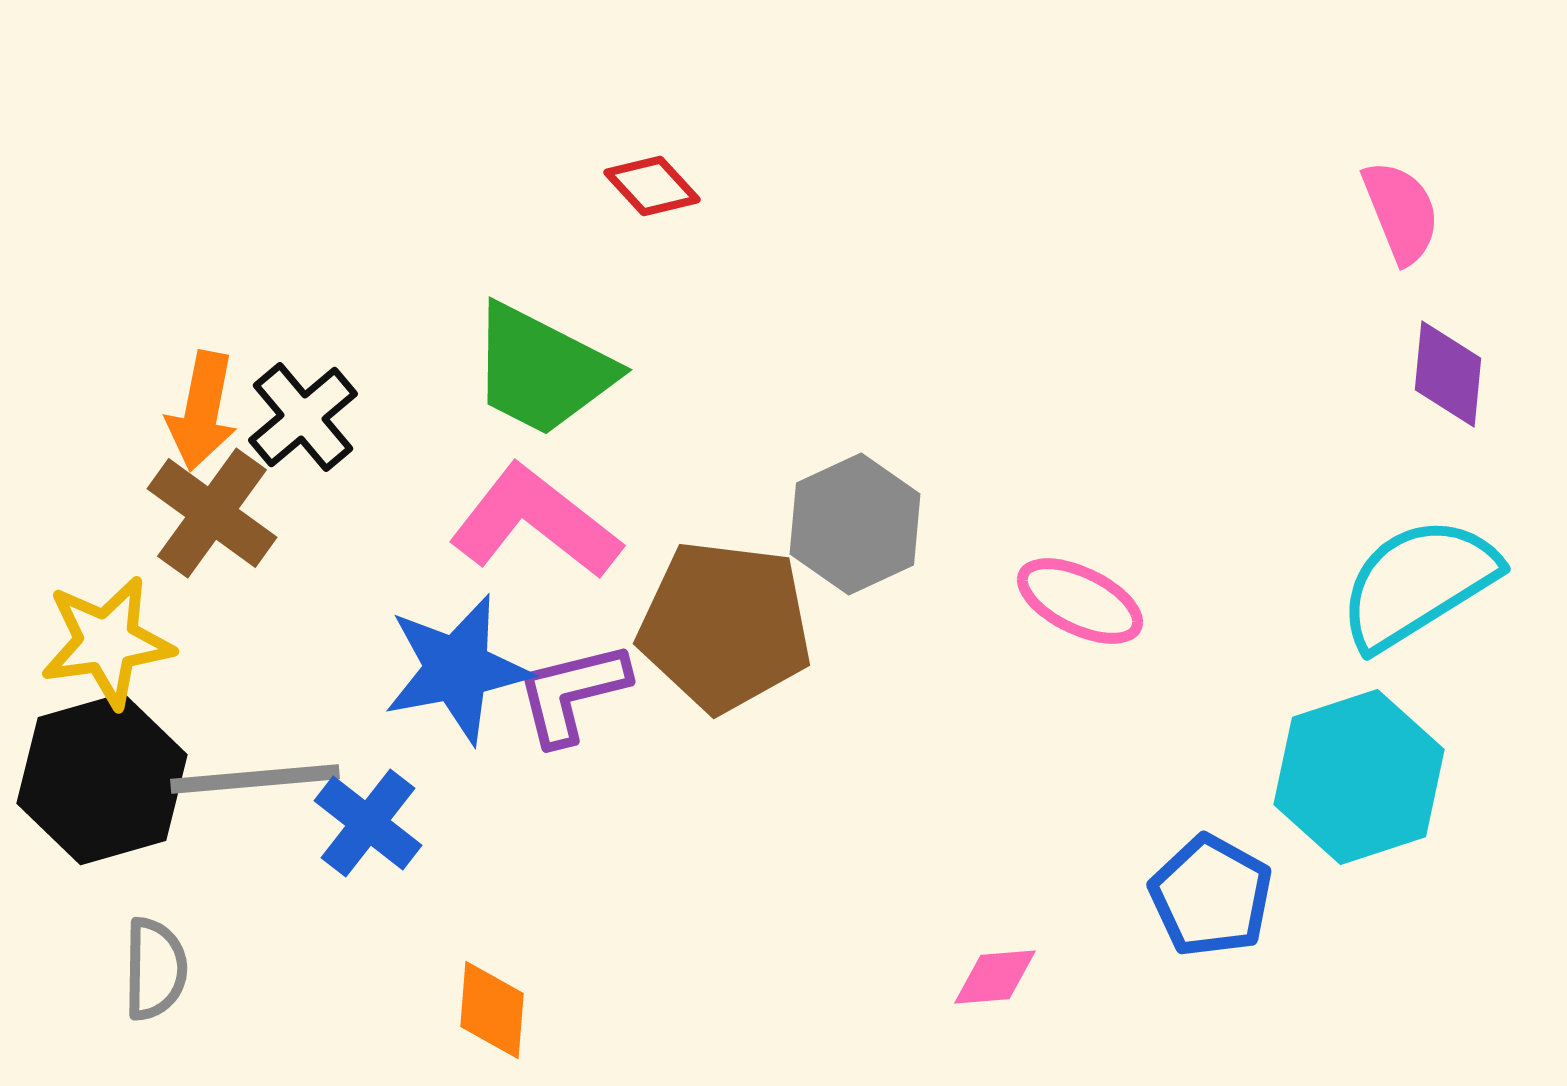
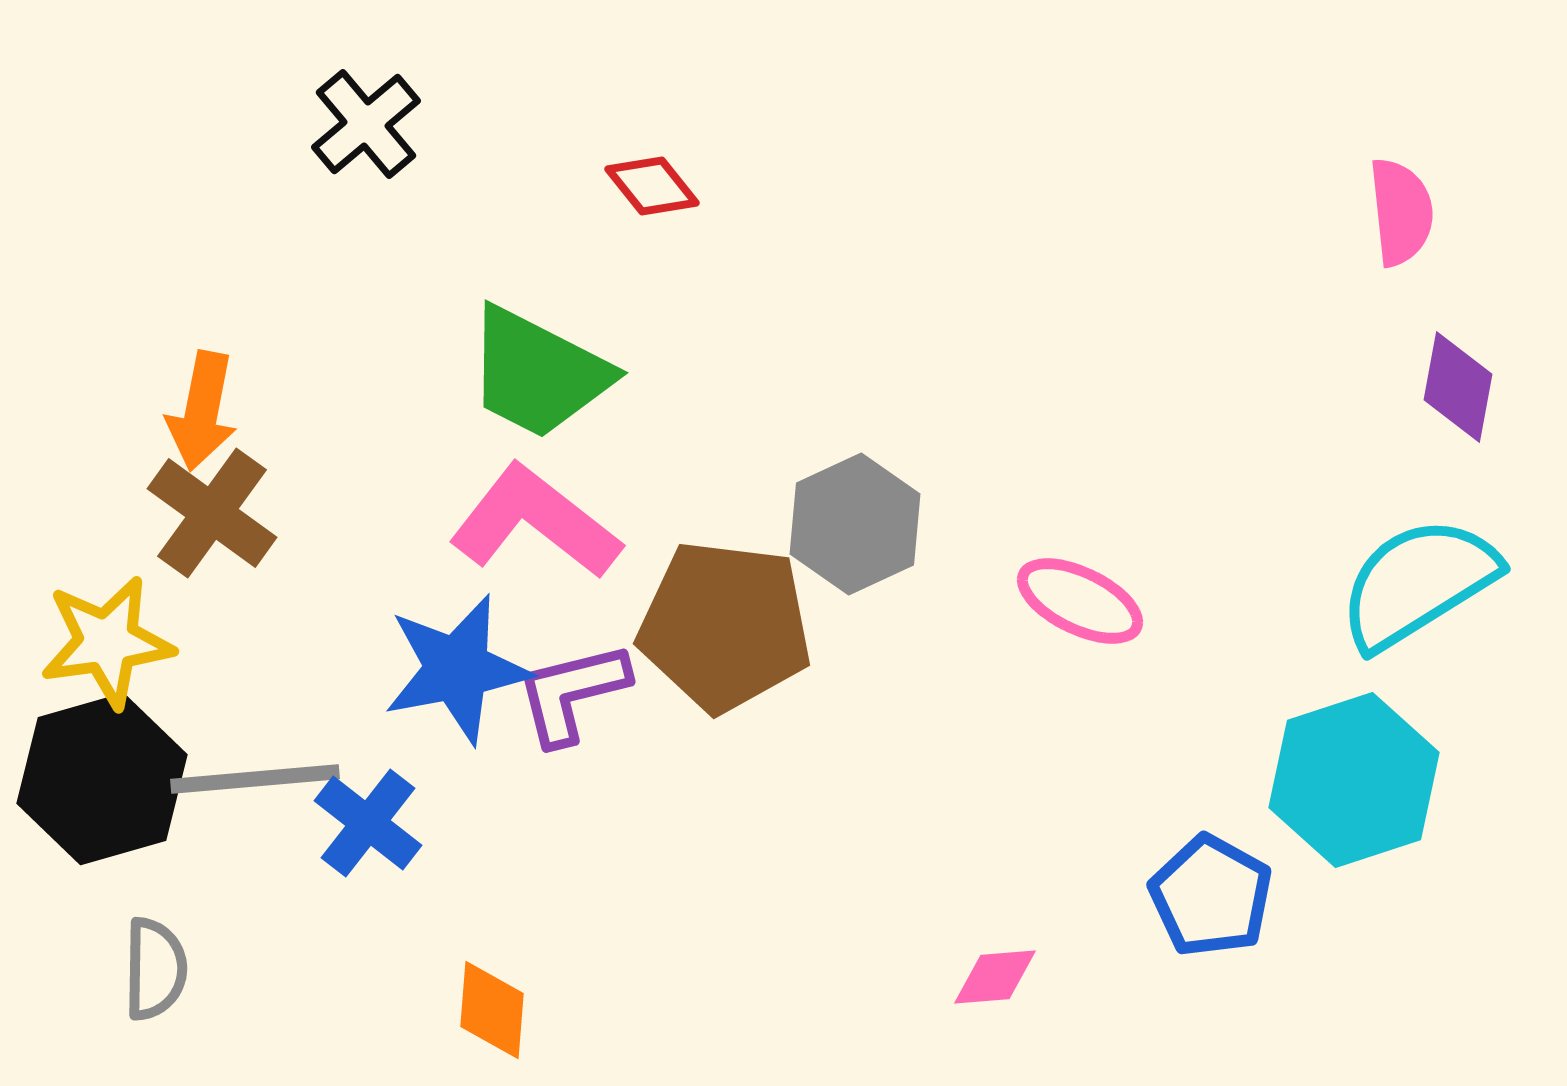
red diamond: rotated 4 degrees clockwise
pink semicircle: rotated 16 degrees clockwise
green trapezoid: moved 4 px left, 3 px down
purple diamond: moved 10 px right, 13 px down; rotated 5 degrees clockwise
black cross: moved 63 px right, 293 px up
cyan hexagon: moved 5 px left, 3 px down
